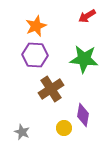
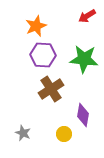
purple hexagon: moved 8 px right
yellow circle: moved 6 px down
gray star: moved 1 px right, 1 px down
